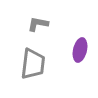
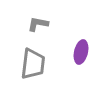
purple ellipse: moved 1 px right, 2 px down
